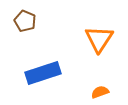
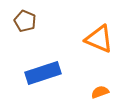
orange triangle: rotated 40 degrees counterclockwise
